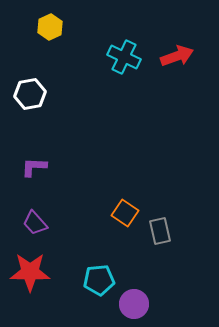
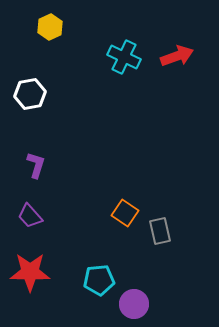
purple L-shape: moved 2 px right, 2 px up; rotated 104 degrees clockwise
purple trapezoid: moved 5 px left, 7 px up
